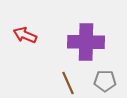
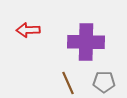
red arrow: moved 3 px right, 5 px up; rotated 25 degrees counterclockwise
gray pentagon: moved 1 px left, 1 px down
